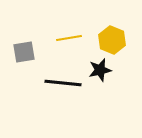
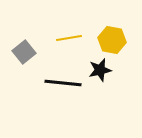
yellow hexagon: rotated 12 degrees counterclockwise
gray square: rotated 30 degrees counterclockwise
